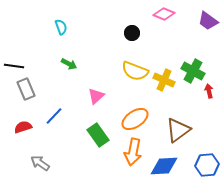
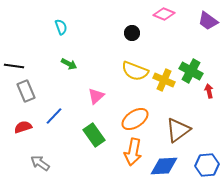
green cross: moved 2 px left
gray rectangle: moved 2 px down
green rectangle: moved 4 px left
